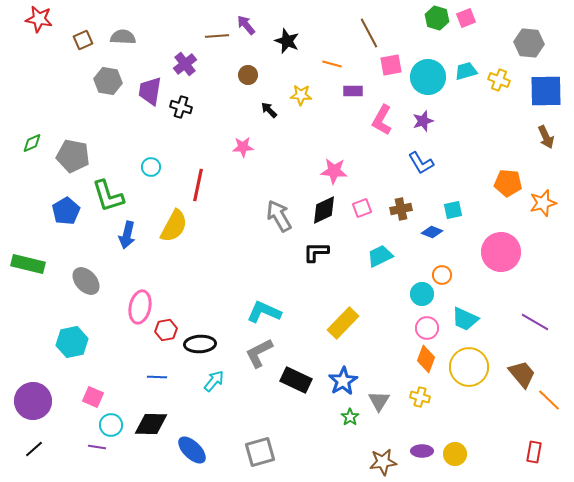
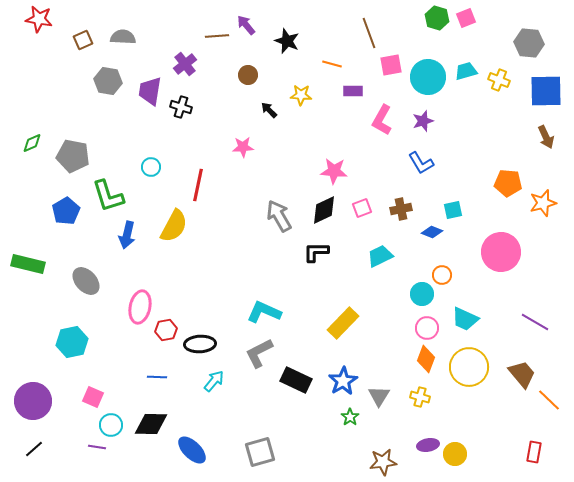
brown line at (369, 33): rotated 8 degrees clockwise
gray triangle at (379, 401): moved 5 px up
purple ellipse at (422, 451): moved 6 px right, 6 px up; rotated 10 degrees counterclockwise
